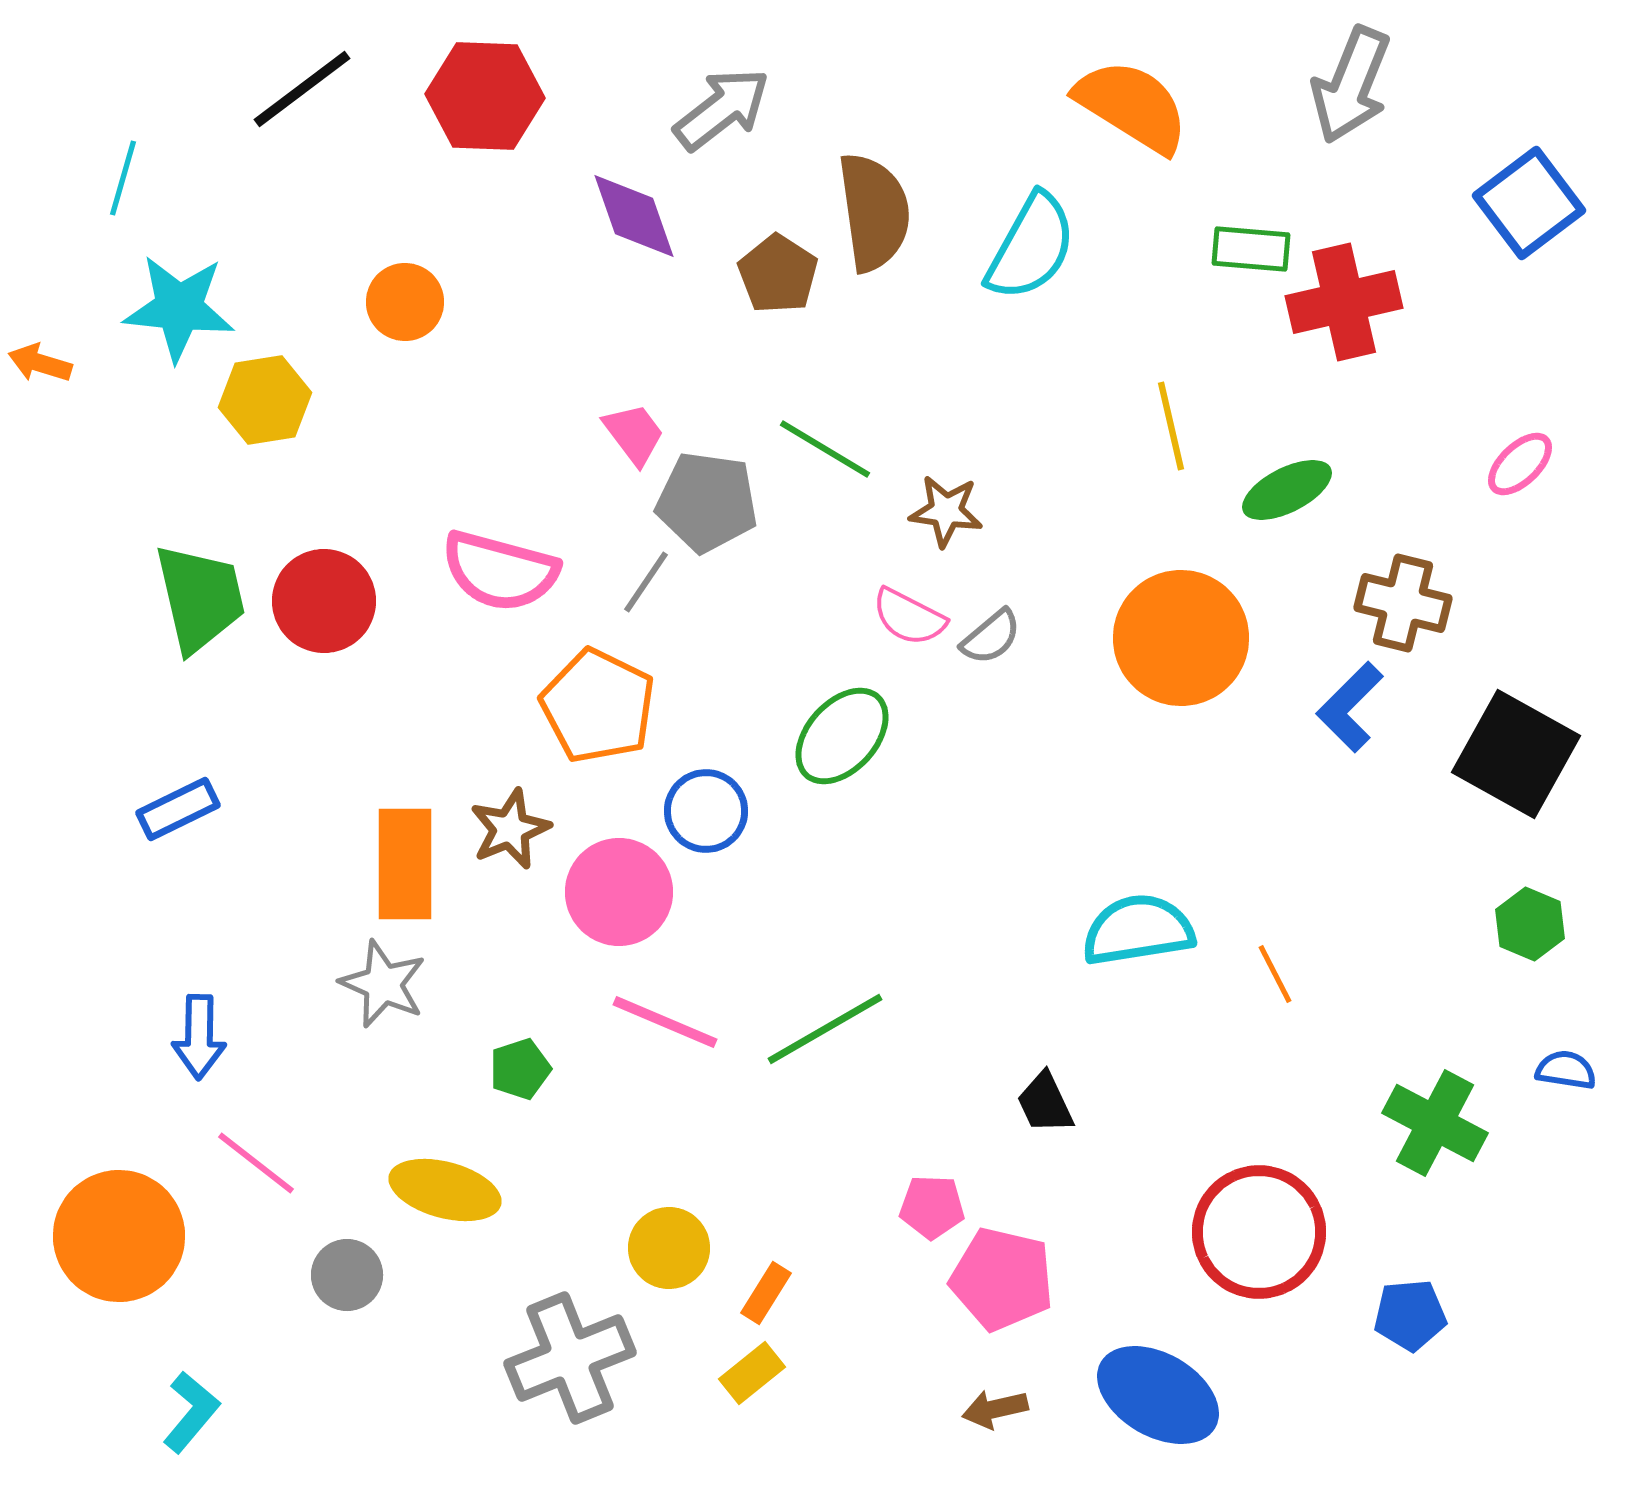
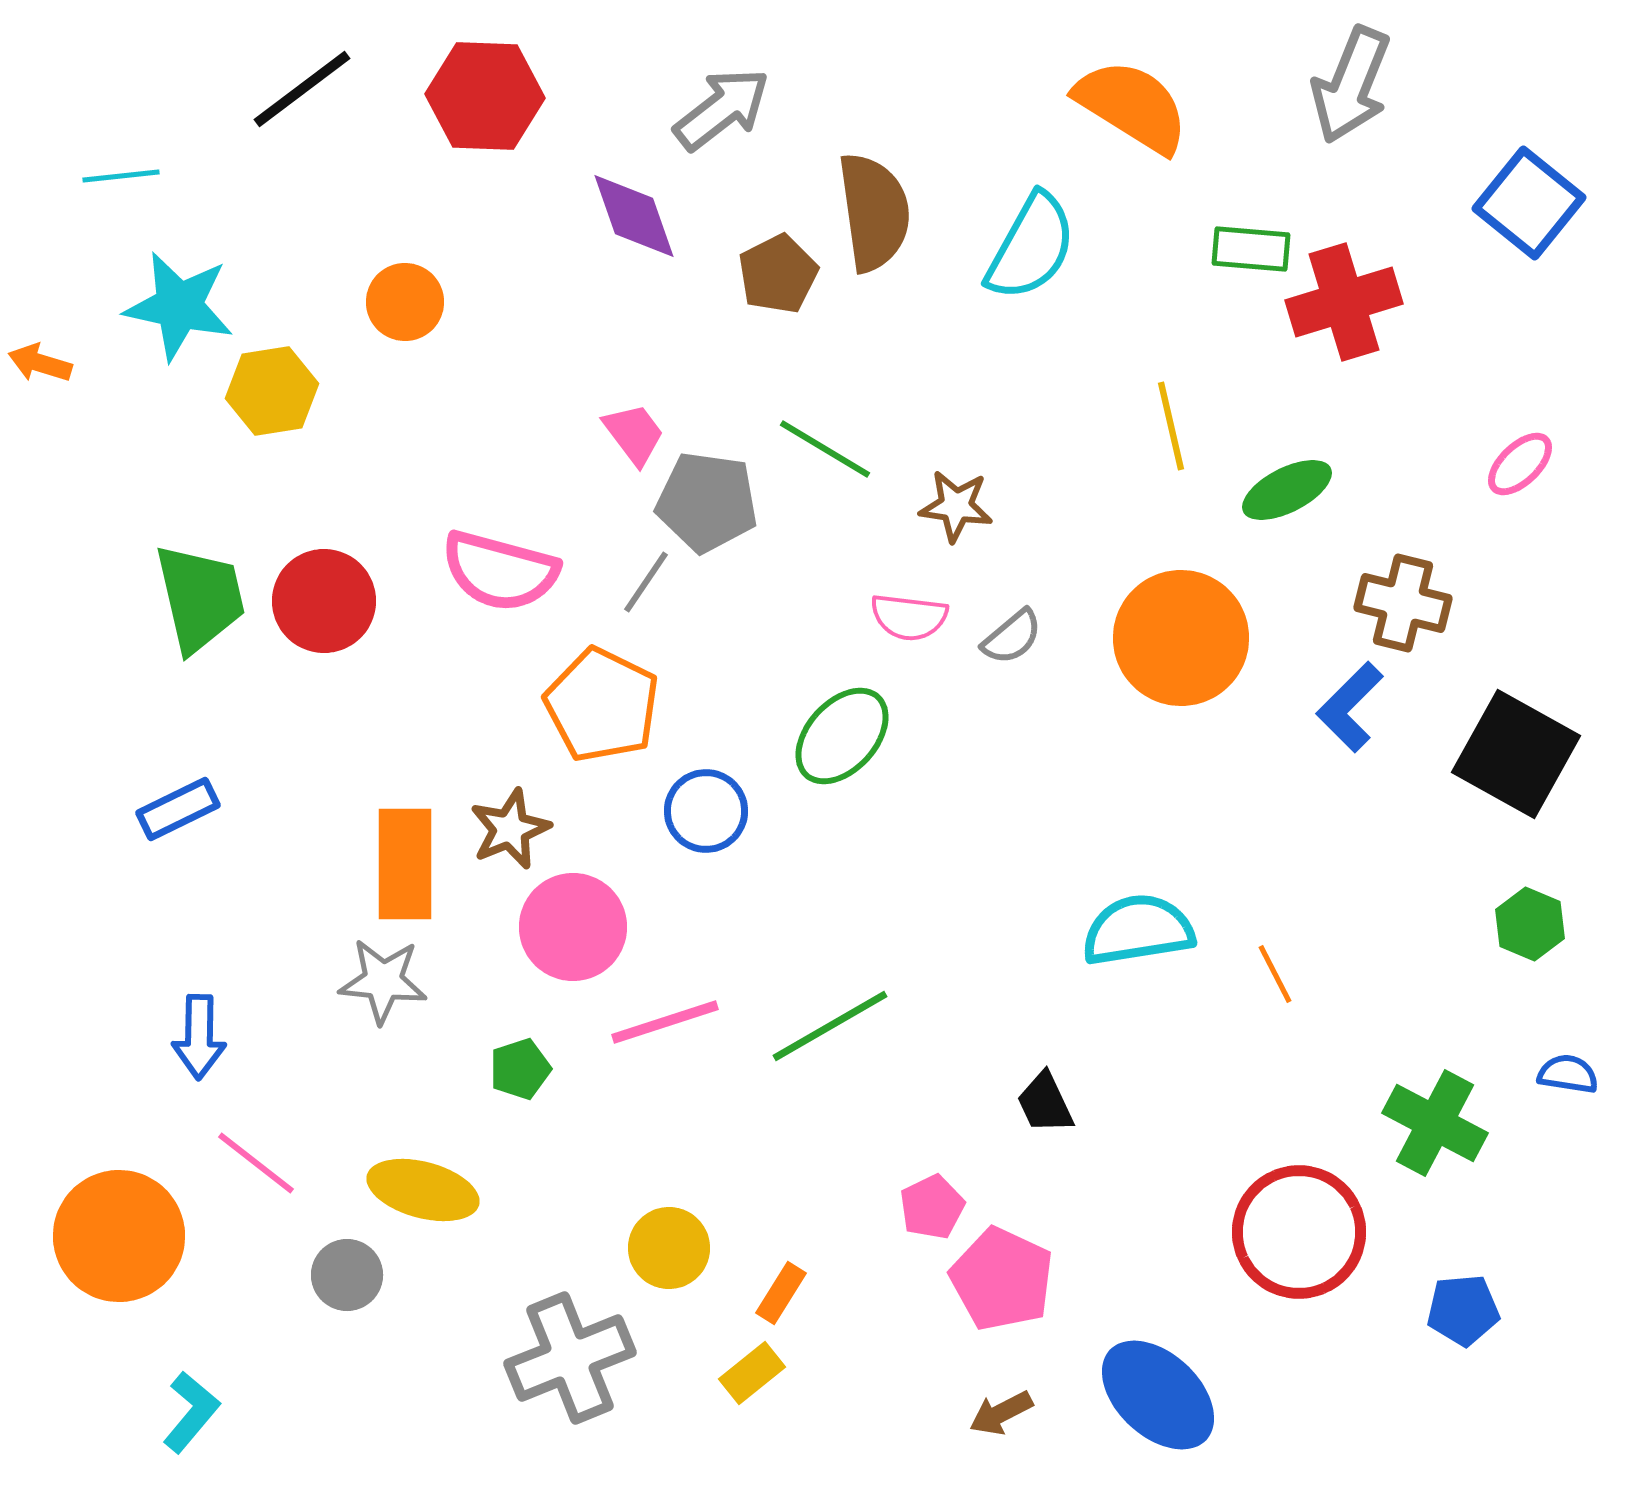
cyan line at (123, 178): moved 2 px left, 2 px up; rotated 68 degrees clockwise
blue square at (1529, 203): rotated 14 degrees counterclockwise
brown pentagon at (778, 274): rotated 12 degrees clockwise
red cross at (1344, 302): rotated 4 degrees counterclockwise
cyan star at (179, 308): moved 2 px up; rotated 6 degrees clockwise
yellow hexagon at (265, 400): moved 7 px right, 9 px up
brown star at (946, 511): moved 10 px right, 5 px up
pink semicircle at (909, 617): rotated 20 degrees counterclockwise
gray semicircle at (991, 637): moved 21 px right
orange pentagon at (598, 706): moved 4 px right, 1 px up
pink circle at (619, 892): moved 46 px left, 35 px down
gray star at (383, 984): moved 3 px up; rotated 18 degrees counterclockwise
pink line at (665, 1022): rotated 41 degrees counterclockwise
green line at (825, 1029): moved 5 px right, 3 px up
blue semicircle at (1566, 1070): moved 2 px right, 4 px down
yellow ellipse at (445, 1190): moved 22 px left
pink pentagon at (932, 1207): rotated 28 degrees counterclockwise
red circle at (1259, 1232): moved 40 px right
pink pentagon at (1002, 1279): rotated 12 degrees clockwise
orange rectangle at (766, 1293): moved 15 px right
blue pentagon at (1410, 1315): moved 53 px right, 5 px up
blue ellipse at (1158, 1395): rotated 13 degrees clockwise
brown arrow at (995, 1409): moved 6 px right, 4 px down; rotated 14 degrees counterclockwise
